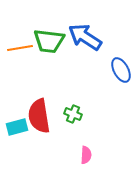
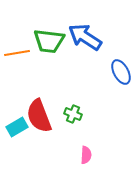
orange line: moved 3 px left, 5 px down
blue ellipse: moved 2 px down
red semicircle: rotated 12 degrees counterclockwise
cyan rectangle: rotated 15 degrees counterclockwise
